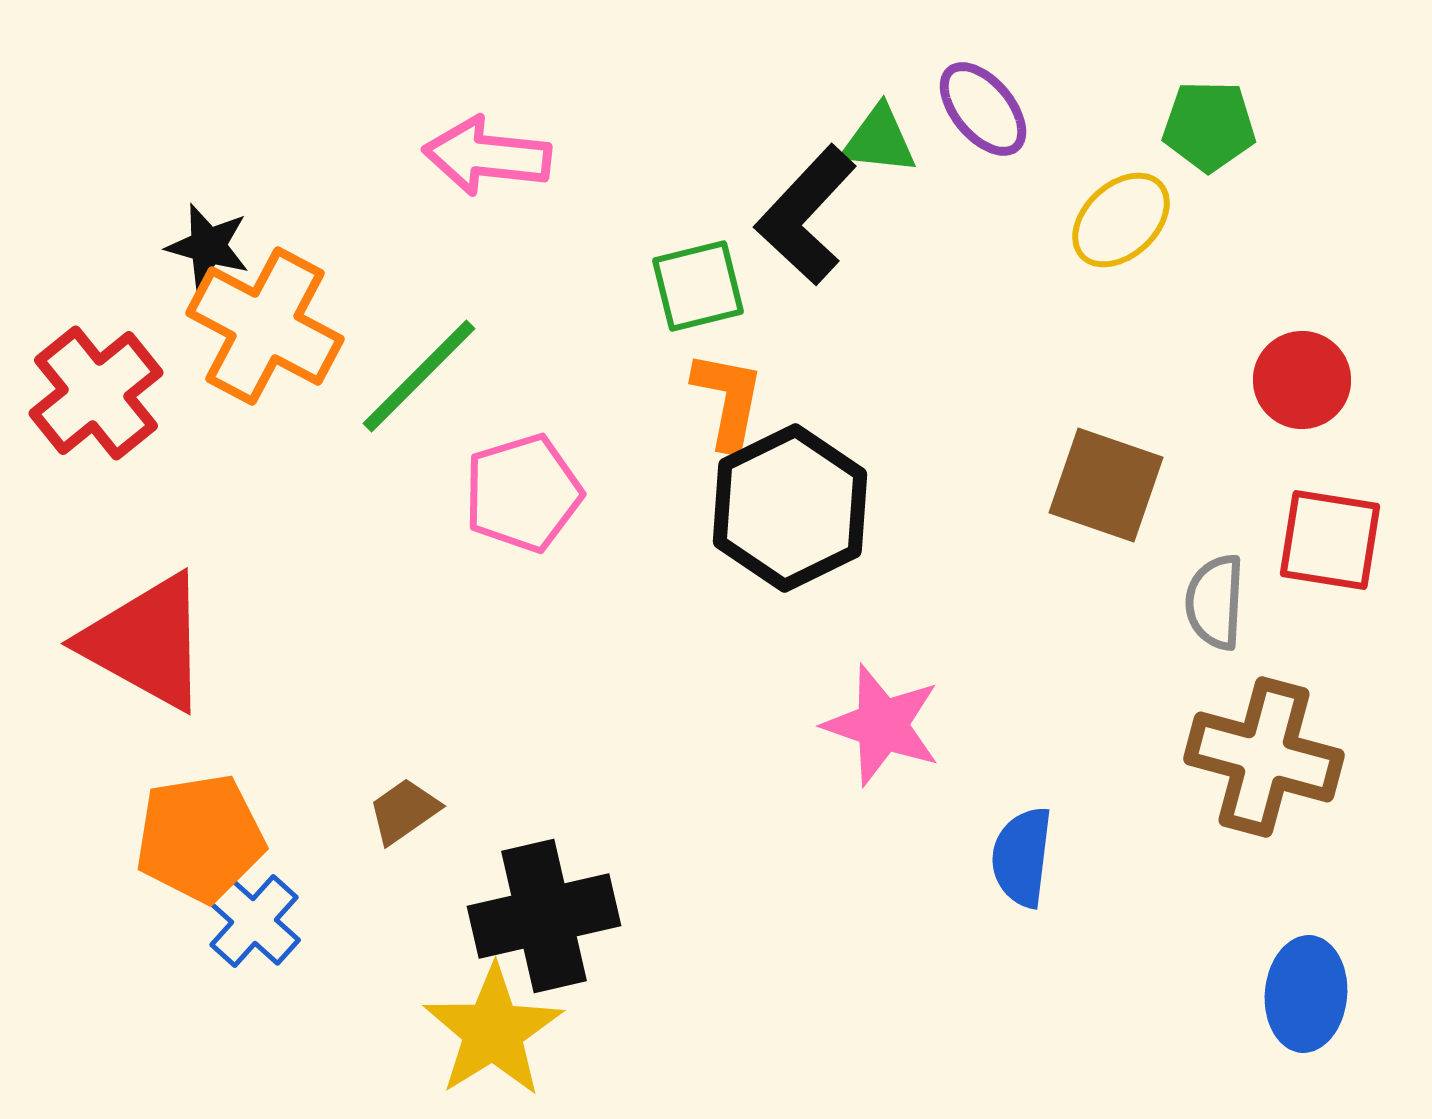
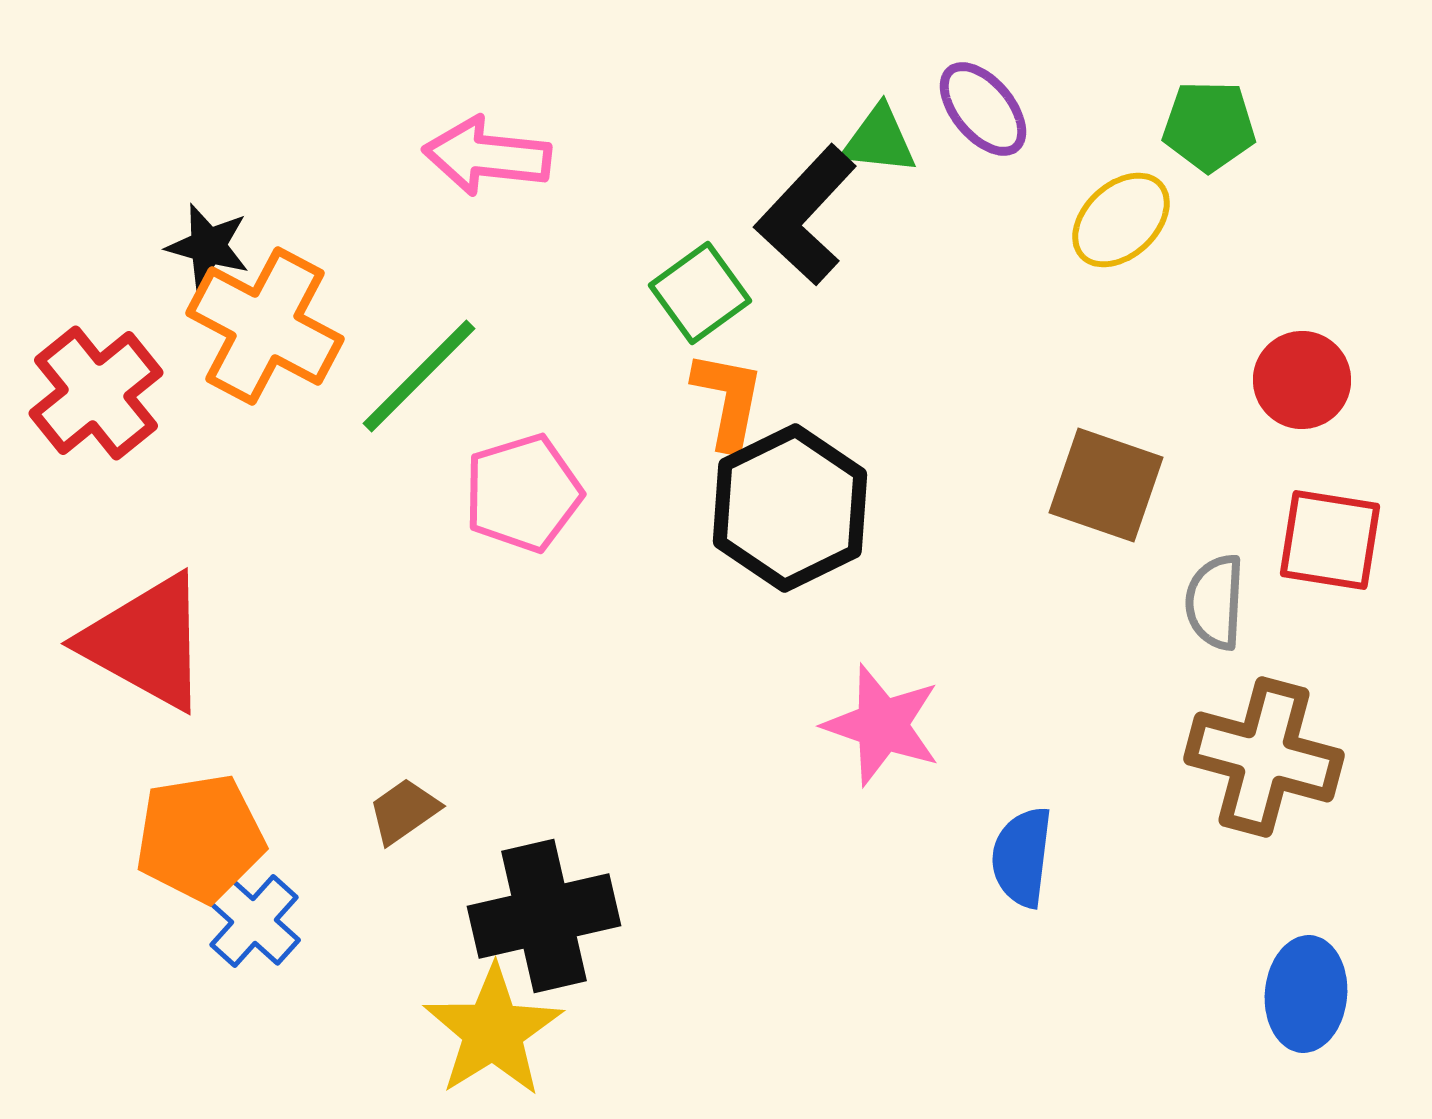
green square: moved 2 px right, 7 px down; rotated 22 degrees counterclockwise
